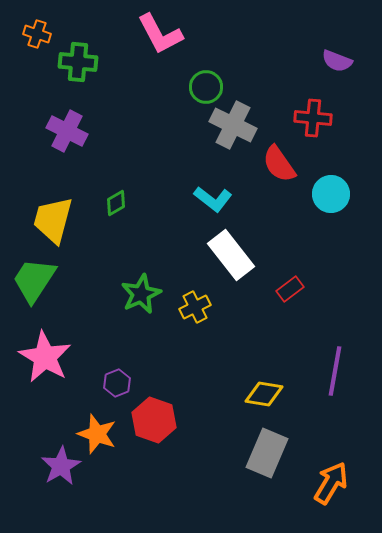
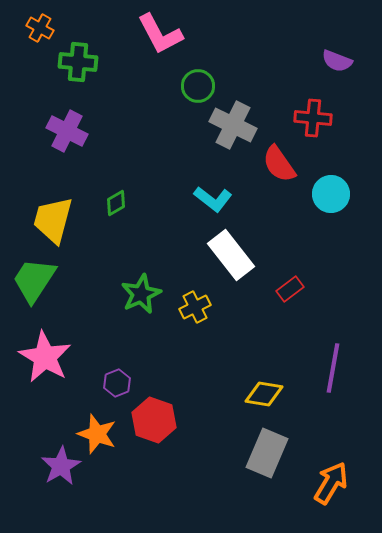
orange cross: moved 3 px right, 6 px up; rotated 12 degrees clockwise
green circle: moved 8 px left, 1 px up
purple line: moved 2 px left, 3 px up
